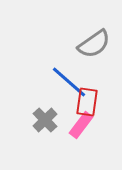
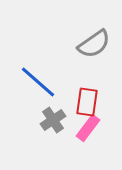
blue line: moved 31 px left
gray cross: moved 8 px right; rotated 10 degrees clockwise
pink rectangle: moved 7 px right, 3 px down
